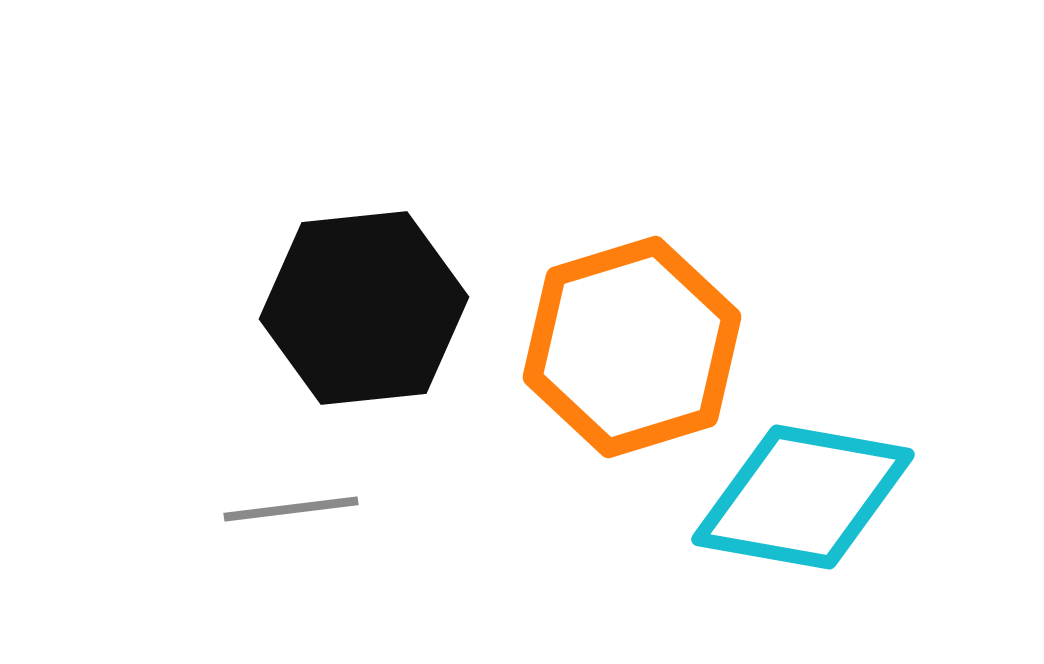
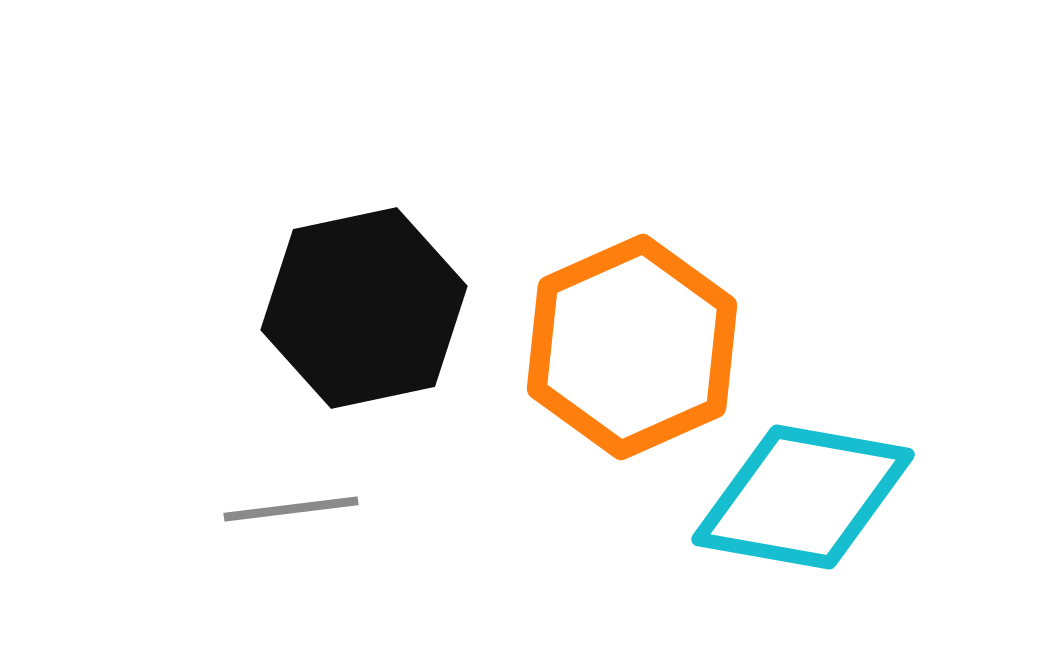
black hexagon: rotated 6 degrees counterclockwise
orange hexagon: rotated 7 degrees counterclockwise
